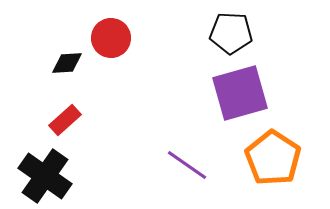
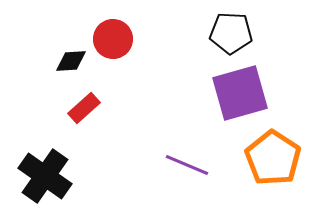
red circle: moved 2 px right, 1 px down
black diamond: moved 4 px right, 2 px up
red rectangle: moved 19 px right, 12 px up
purple line: rotated 12 degrees counterclockwise
